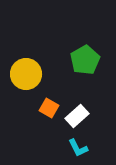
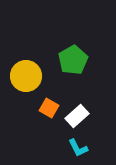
green pentagon: moved 12 px left
yellow circle: moved 2 px down
